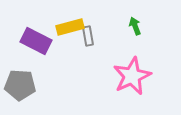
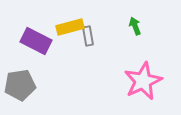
pink star: moved 11 px right, 5 px down
gray pentagon: rotated 12 degrees counterclockwise
